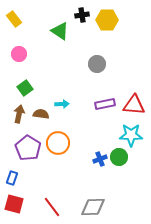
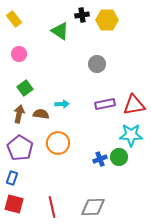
red triangle: rotated 15 degrees counterclockwise
purple pentagon: moved 8 px left
red line: rotated 25 degrees clockwise
